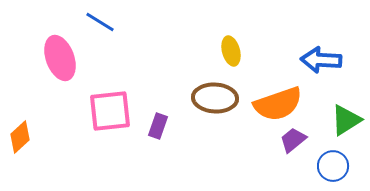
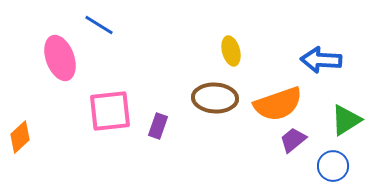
blue line: moved 1 px left, 3 px down
